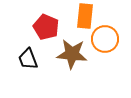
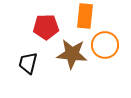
red pentagon: rotated 25 degrees counterclockwise
orange circle: moved 6 px down
black trapezoid: moved 4 px down; rotated 35 degrees clockwise
